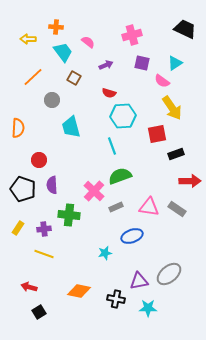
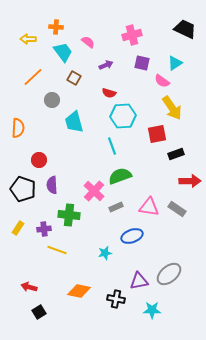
cyan trapezoid at (71, 127): moved 3 px right, 5 px up
yellow line at (44, 254): moved 13 px right, 4 px up
cyan star at (148, 308): moved 4 px right, 2 px down
